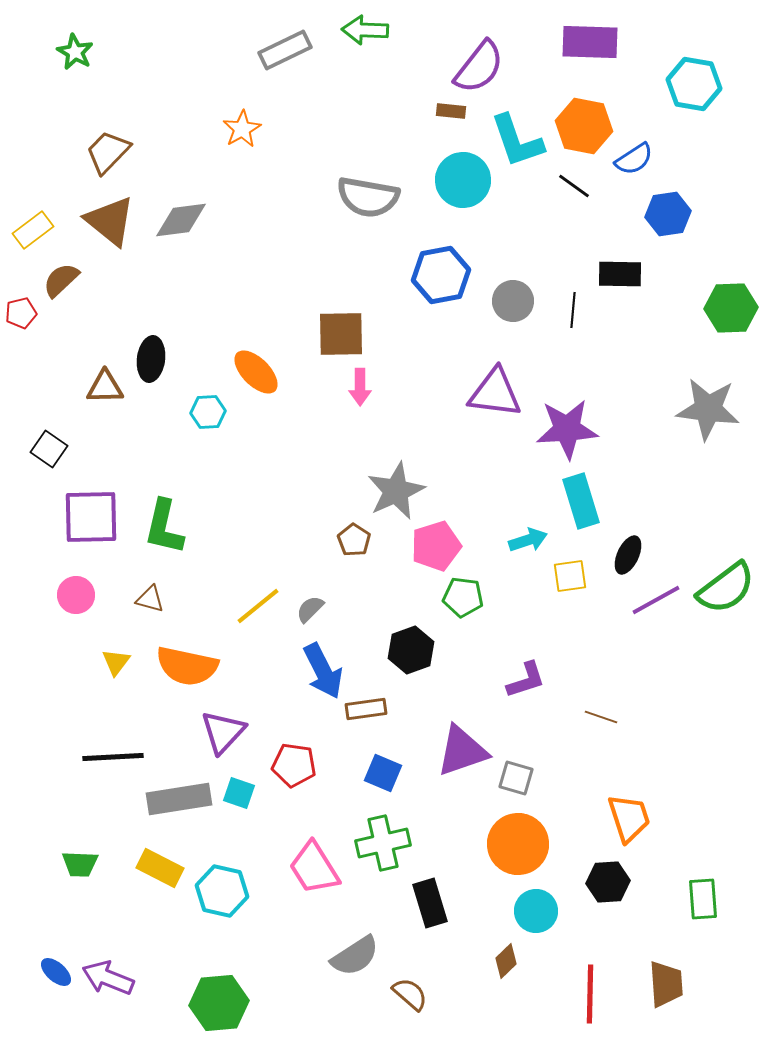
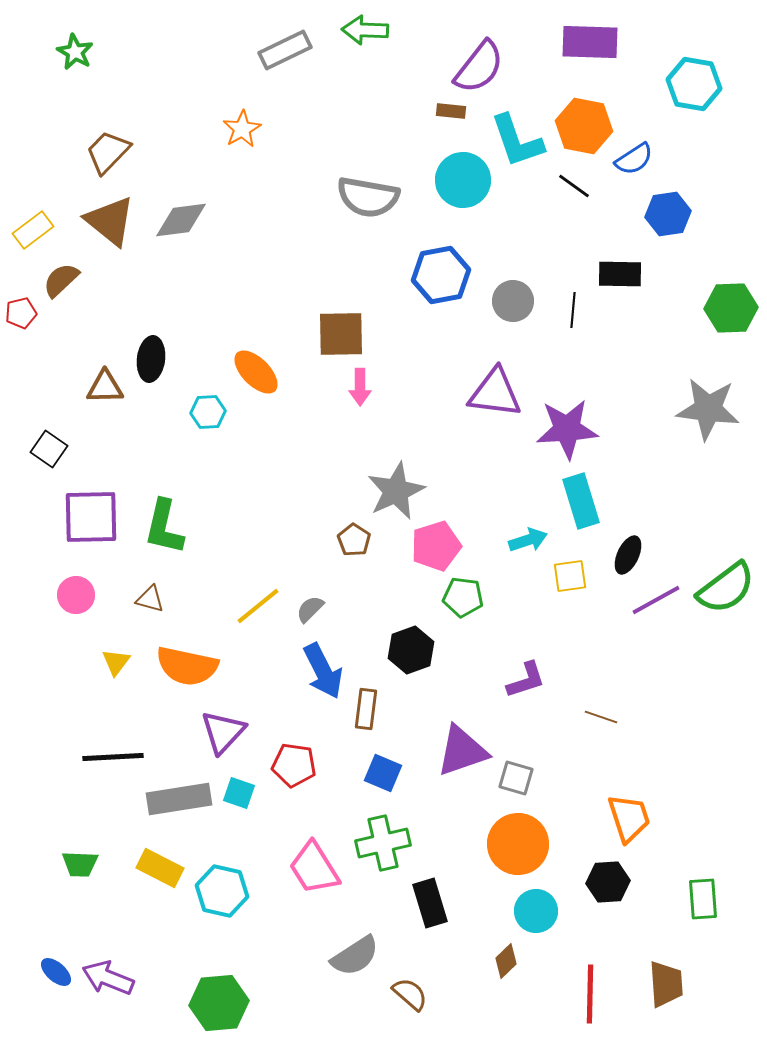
brown rectangle at (366, 709): rotated 75 degrees counterclockwise
